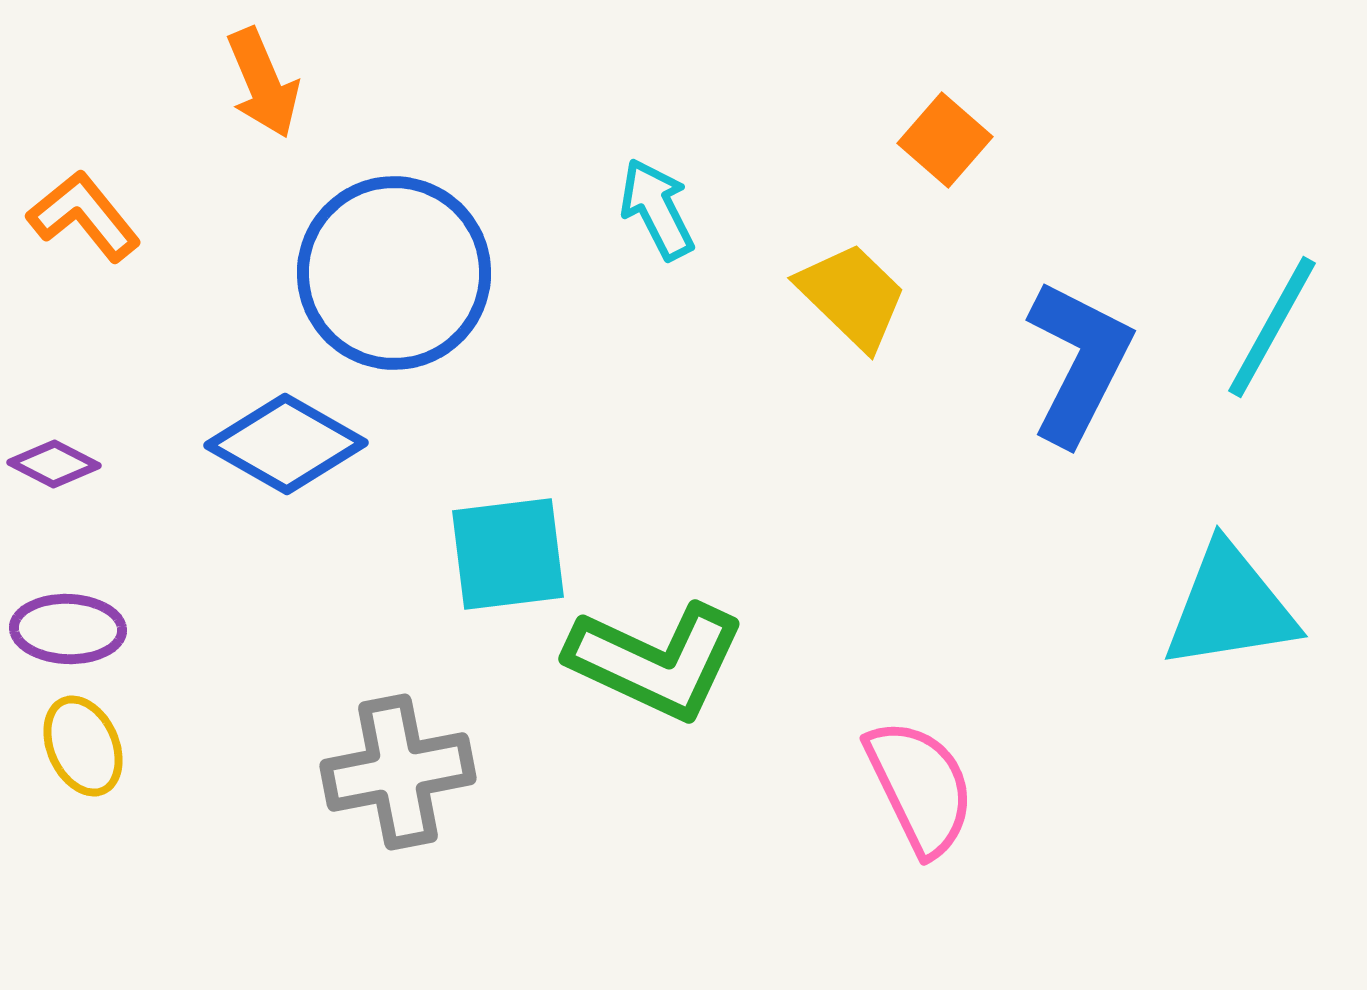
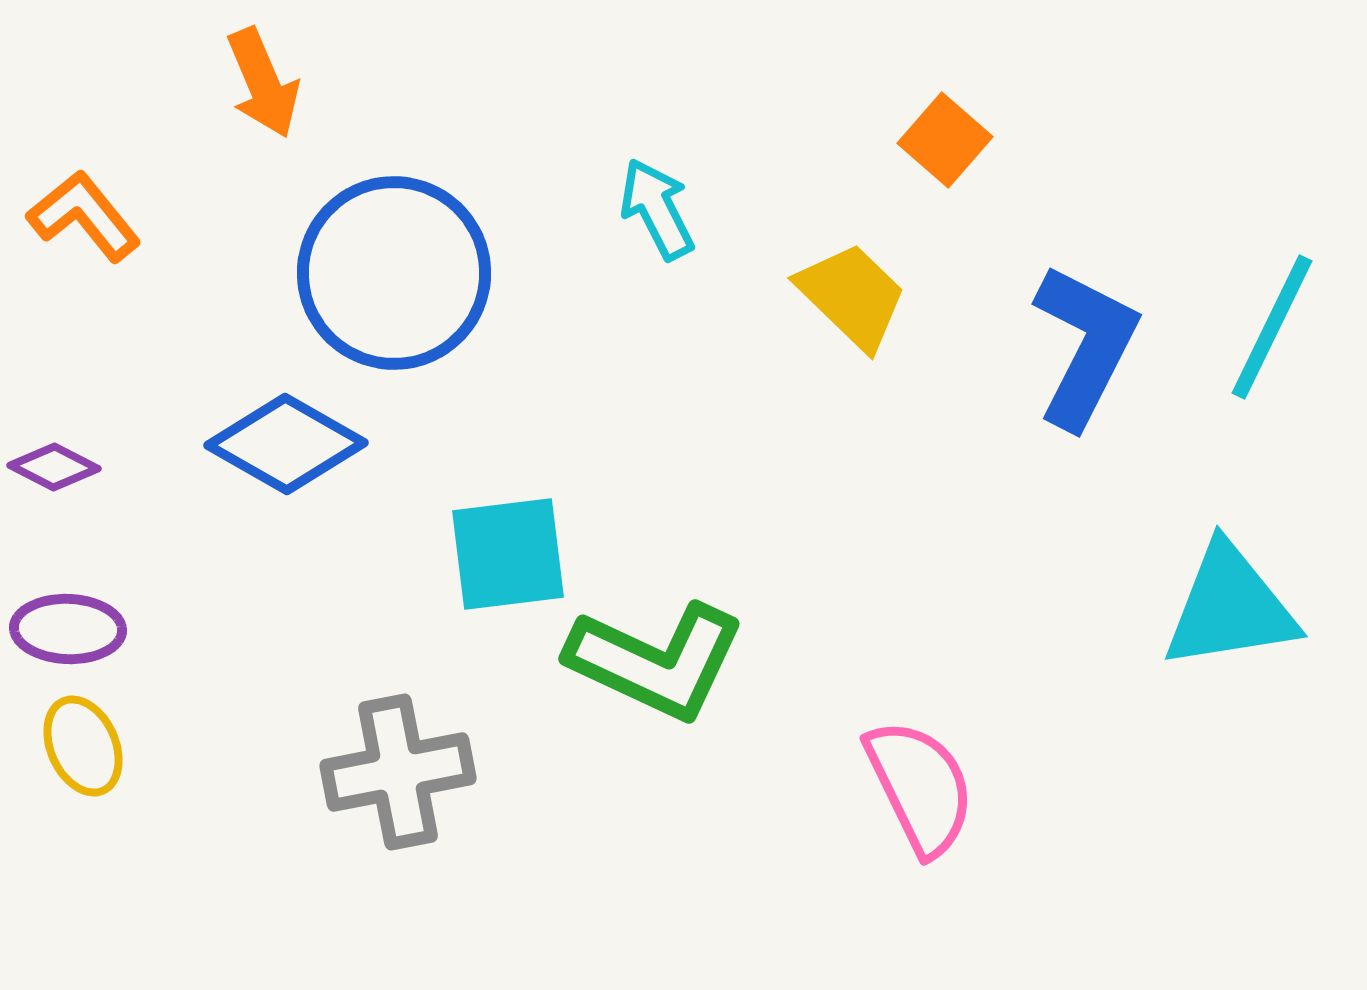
cyan line: rotated 3 degrees counterclockwise
blue L-shape: moved 6 px right, 16 px up
purple diamond: moved 3 px down
